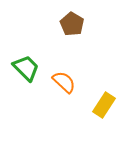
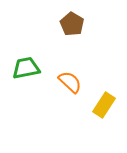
green trapezoid: rotated 56 degrees counterclockwise
orange semicircle: moved 6 px right
